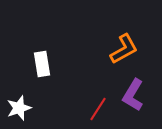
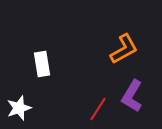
purple L-shape: moved 1 px left, 1 px down
